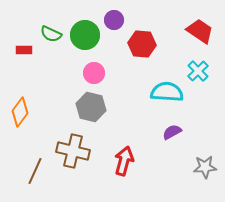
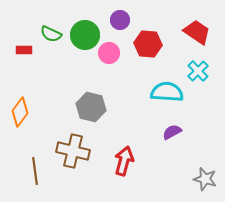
purple circle: moved 6 px right
red trapezoid: moved 3 px left, 1 px down
red hexagon: moved 6 px right
pink circle: moved 15 px right, 20 px up
gray star: moved 12 px down; rotated 20 degrees clockwise
brown line: rotated 32 degrees counterclockwise
